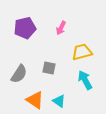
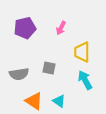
yellow trapezoid: rotated 75 degrees counterclockwise
gray semicircle: rotated 48 degrees clockwise
orange triangle: moved 1 px left, 1 px down
